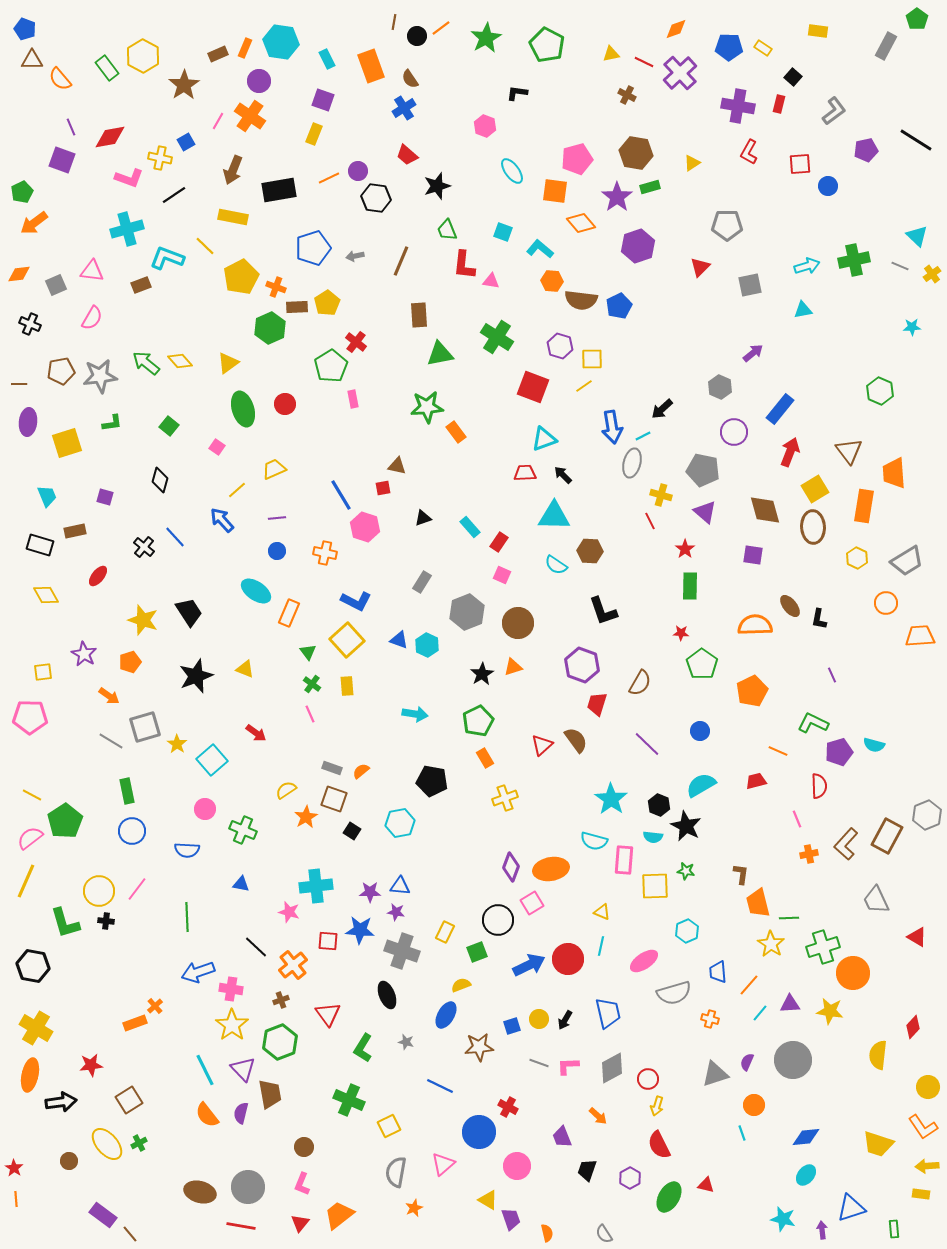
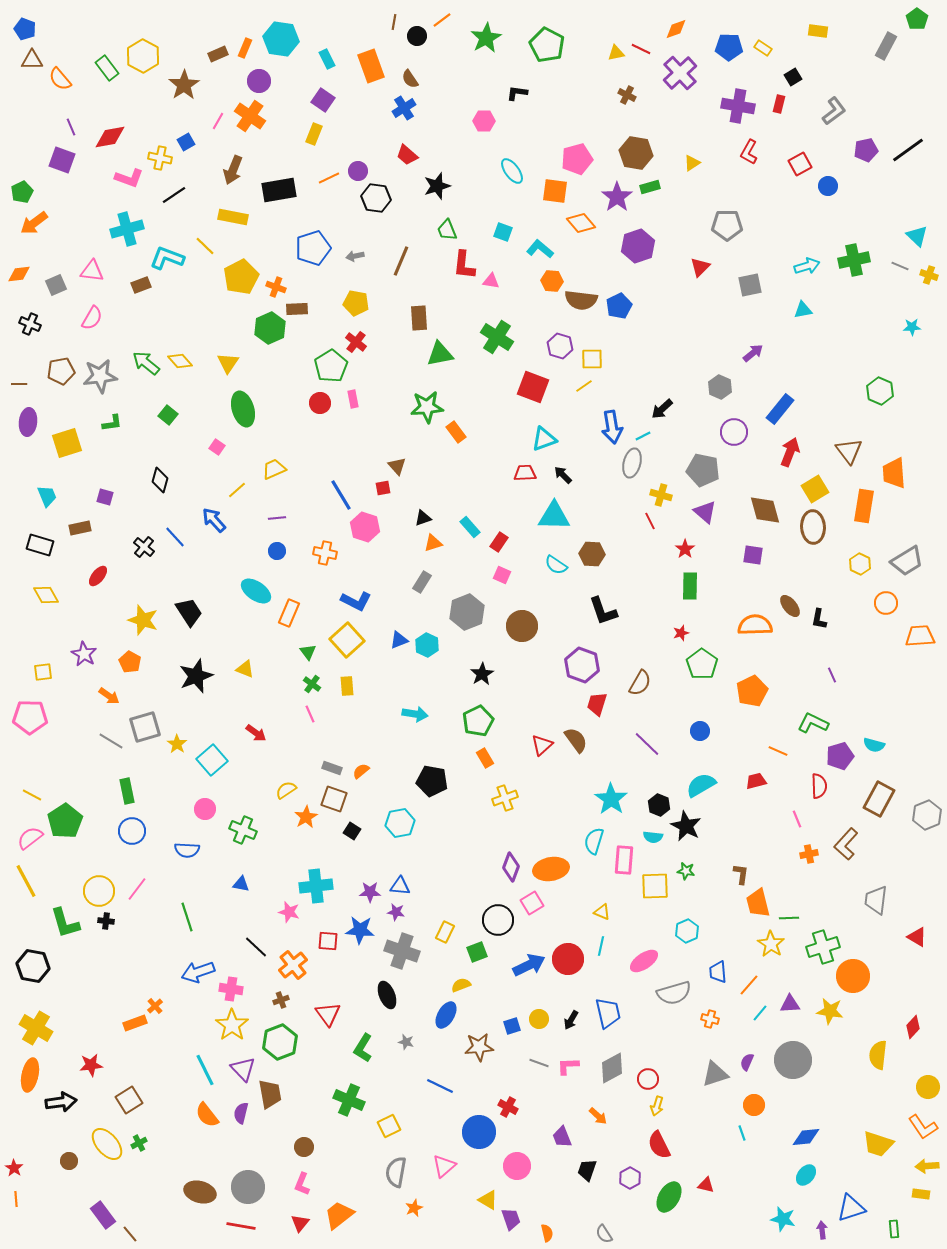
orange line at (441, 28): moved 1 px right, 8 px up
cyan hexagon at (281, 42): moved 3 px up
yellow triangle at (611, 54): moved 5 px right, 1 px up
red line at (644, 62): moved 3 px left, 13 px up
black square at (793, 77): rotated 18 degrees clockwise
purple square at (323, 100): rotated 15 degrees clockwise
pink hexagon at (485, 126): moved 1 px left, 5 px up; rotated 20 degrees counterclockwise
black line at (916, 140): moved 8 px left, 10 px down; rotated 68 degrees counterclockwise
red square at (800, 164): rotated 25 degrees counterclockwise
yellow cross at (932, 274): moved 3 px left, 1 px down; rotated 36 degrees counterclockwise
yellow pentagon at (327, 303): moved 29 px right; rotated 30 degrees counterclockwise
brown rectangle at (297, 307): moved 2 px down
brown rectangle at (419, 315): moved 3 px down
yellow triangle at (228, 363): rotated 20 degrees counterclockwise
red circle at (285, 404): moved 35 px right, 1 px up
green square at (169, 426): moved 1 px left, 11 px up
brown triangle at (397, 466): rotated 36 degrees clockwise
blue arrow at (222, 520): moved 8 px left
brown rectangle at (75, 531): moved 5 px right, 3 px up
brown hexagon at (590, 551): moved 2 px right, 3 px down
yellow hexagon at (857, 558): moved 3 px right, 6 px down
brown circle at (518, 623): moved 4 px right, 3 px down
red star at (681, 633): rotated 21 degrees counterclockwise
blue triangle at (399, 640): rotated 42 degrees counterclockwise
orange pentagon at (130, 662): rotated 25 degrees counterclockwise
orange triangle at (513, 667): moved 80 px left, 124 px up
purple pentagon at (839, 752): moved 1 px right, 4 px down
brown rectangle at (887, 836): moved 8 px left, 37 px up
cyan semicircle at (594, 841): rotated 92 degrees clockwise
yellow line at (26, 881): rotated 52 degrees counterclockwise
gray trapezoid at (876, 900): rotated 32 degrees clockwise
green line at (187, 917): rotated 16 degrees counterclockwise
orange circle at (853, 973): moved 3 px down
black arrow at (565, 1020): moved 6 px right
pink triangle at (443, 1164): moved 1 px right, 2 px down
purple rectangle at (103, 1215): rotated 16 degrees clockwise
